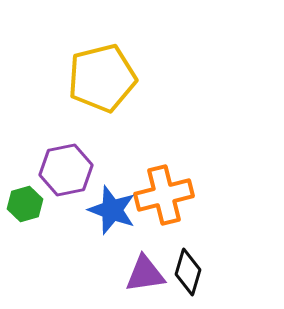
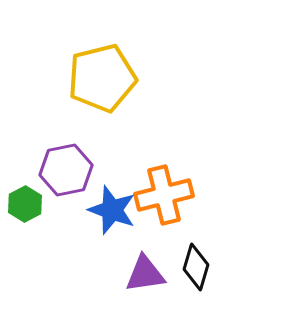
green hexagon: rotated 12 degrees counterclockwise
black diamond: moved 8 px right, 5 px up
